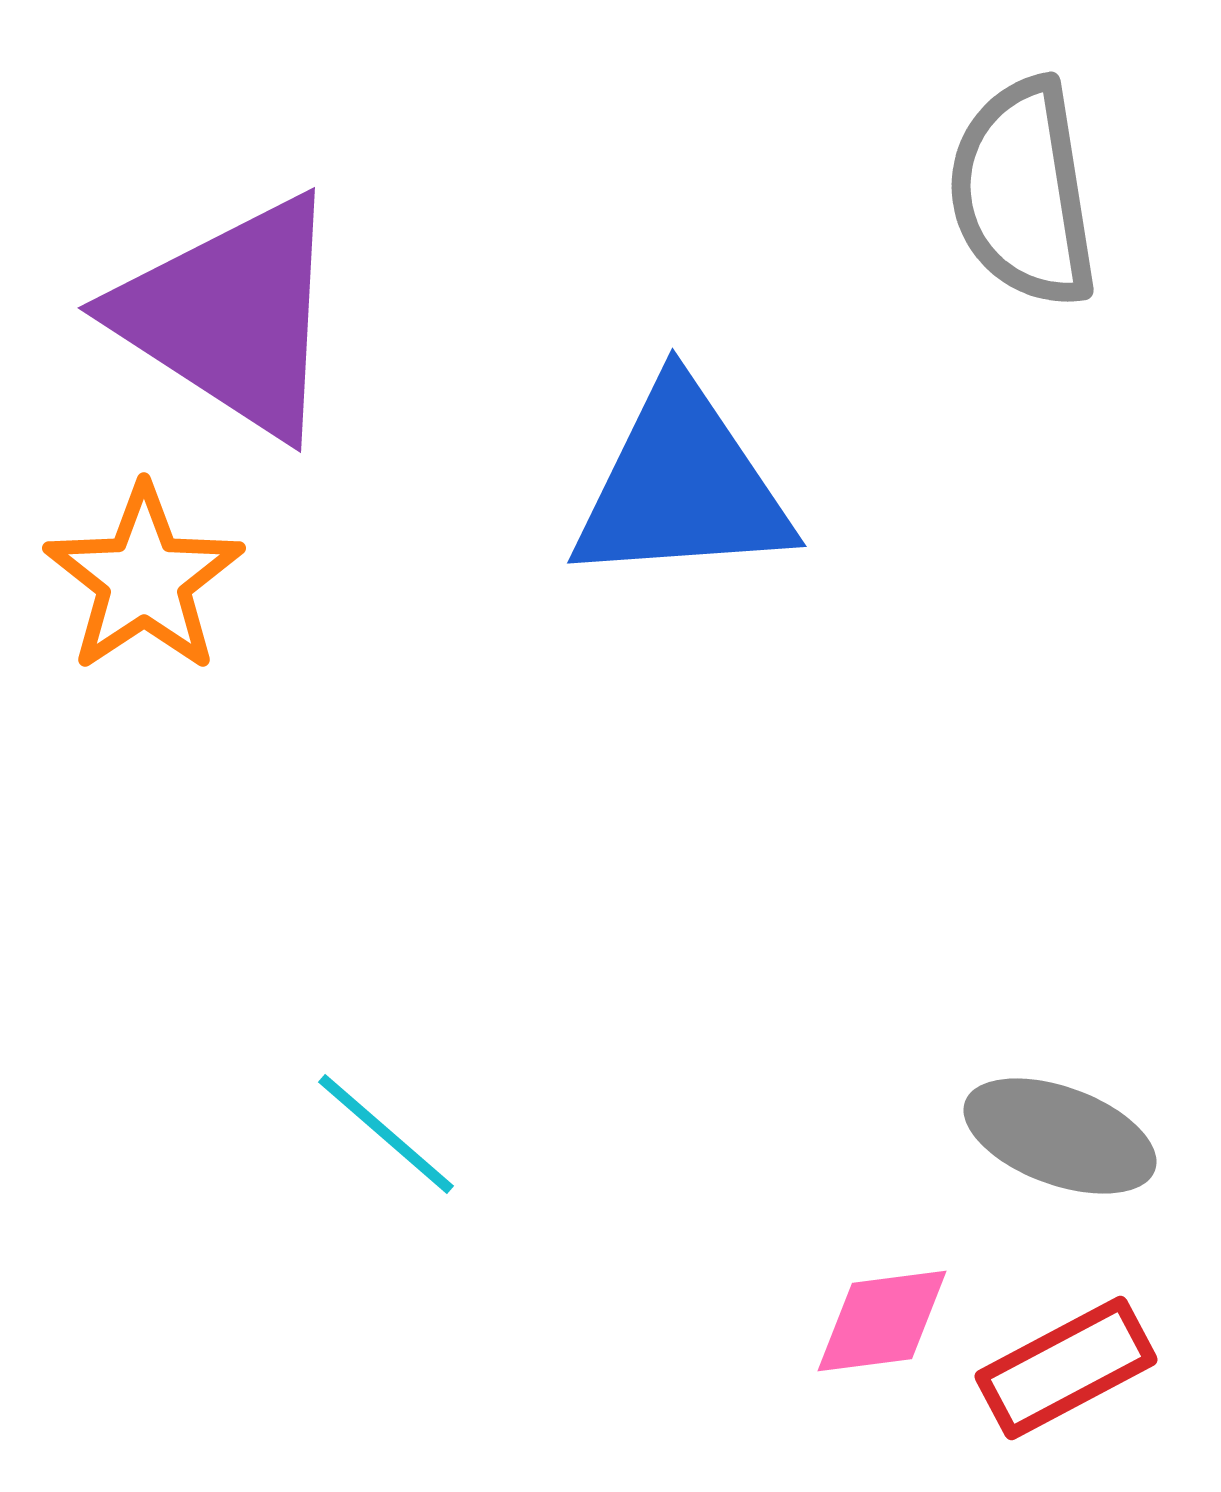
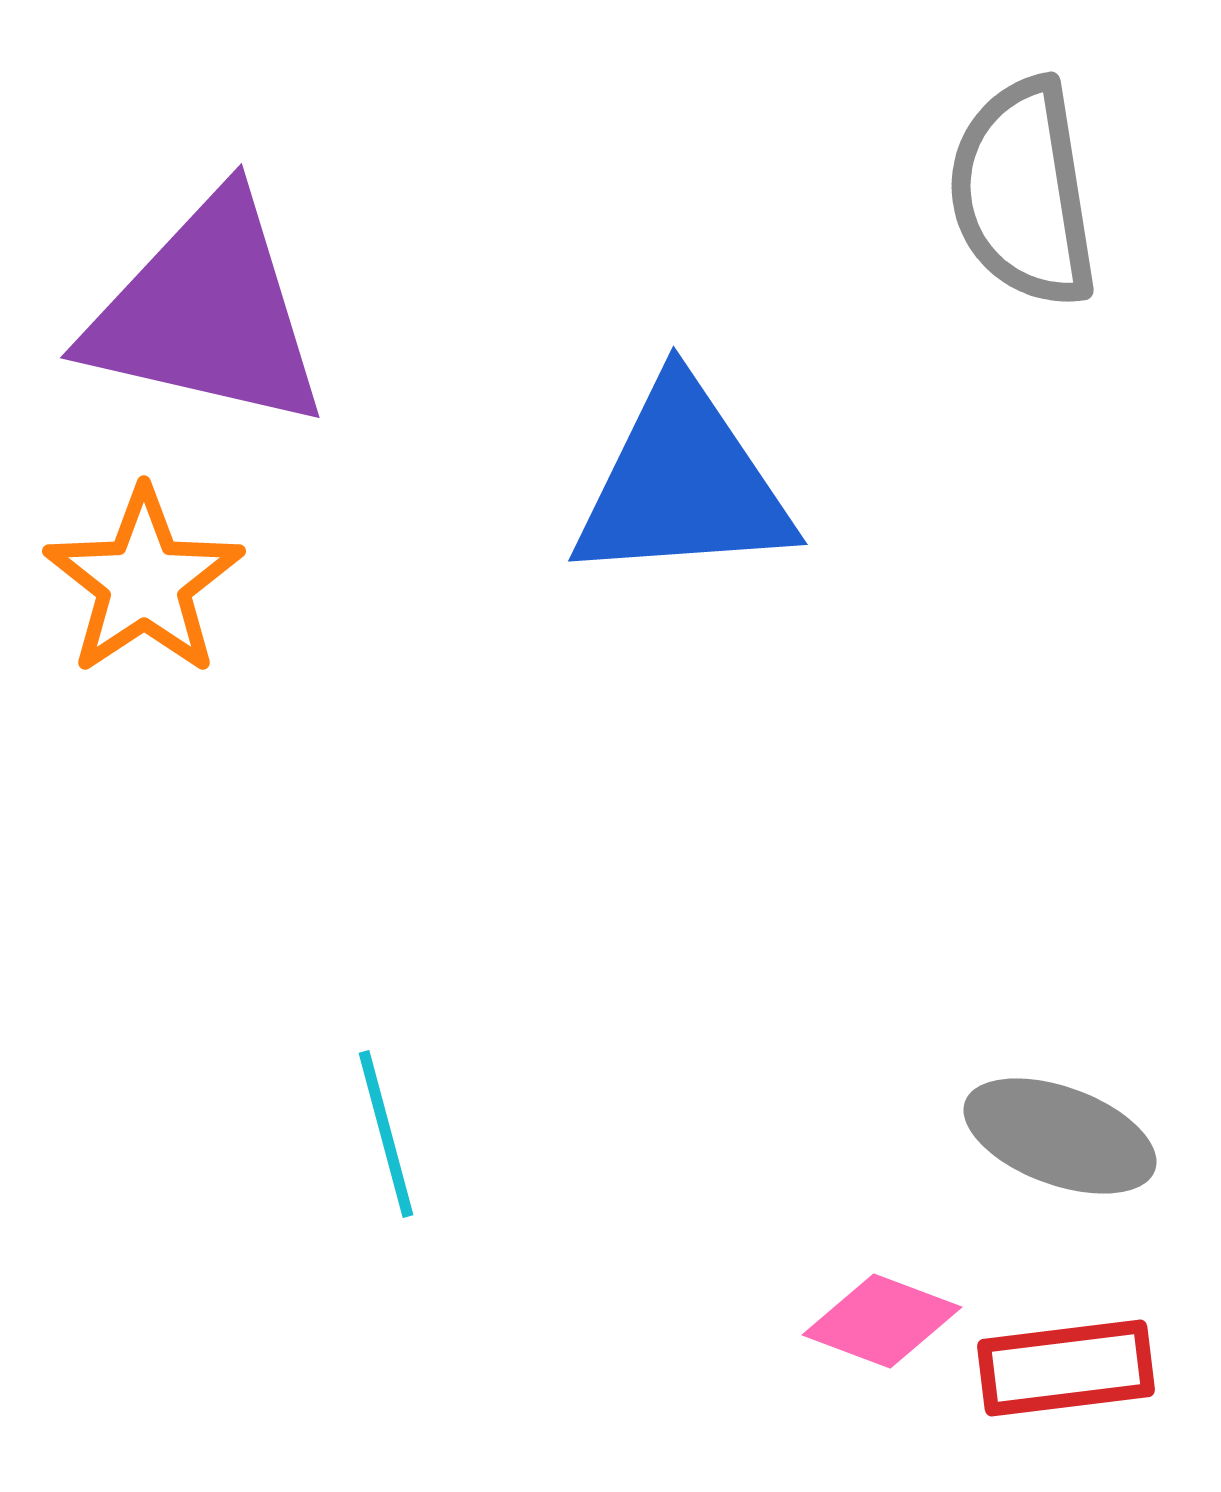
purple triangle: moved 24 px left, 3 px up; rotated 20 degrees counterclockwise
blue triangle: moved 1 px right, 2 px up
orange star: moved 3 px down
cyan line: rotated 34 degrees clockwise
pink diamond: rotated 28 degrees clockwise
red rectangle: rotated 21 degrees clockwise
